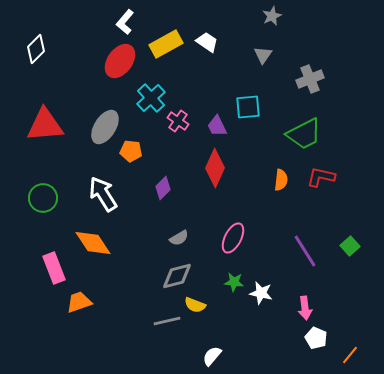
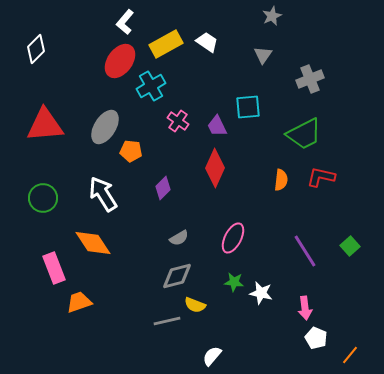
cyan cross: moved 12 px up; rotated 12 degrees clockwise
